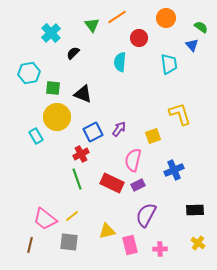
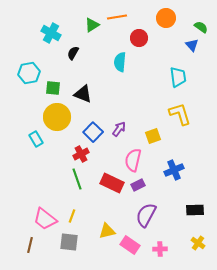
orange line: rotated 24 degrees clockwise
green triangle: rotated 35 degrees clockwise
cyan cross: rotated 18 degrees counterclockwise
black semicircle: rotated 16 degrees counterclockwise
cyan trapezoid: moved 9 px right, 13 px down
blue square: rotated 18 degrees counterclockwise
cyan rectangle: moved 3 px down
yellow line: rotated 32 degrees counterclockwise
pink rectangle: rotated 42 degrees counterclockwise
